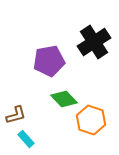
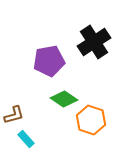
green diamond: rotated 12 degrees counterclockwise
brown L-shape: moved 2 px left
